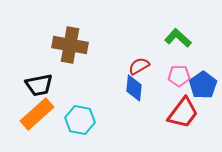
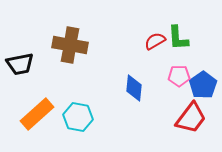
green L-shape: rotated 136 degrees counterclockwise
red semicircle: moved 16 px right, 25 px up
black trapezoid: moved 19 px left, 21 px up
red trapezoid: moved 8 px right, 5 px down
cyan hexagon: moved 2 px left, 3 px up
